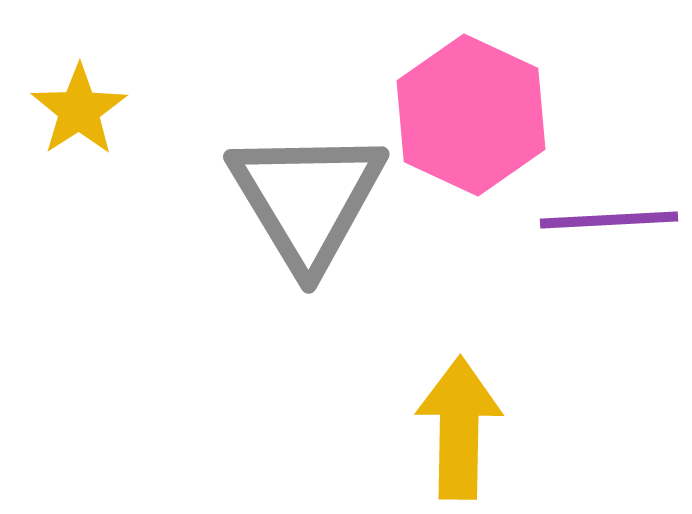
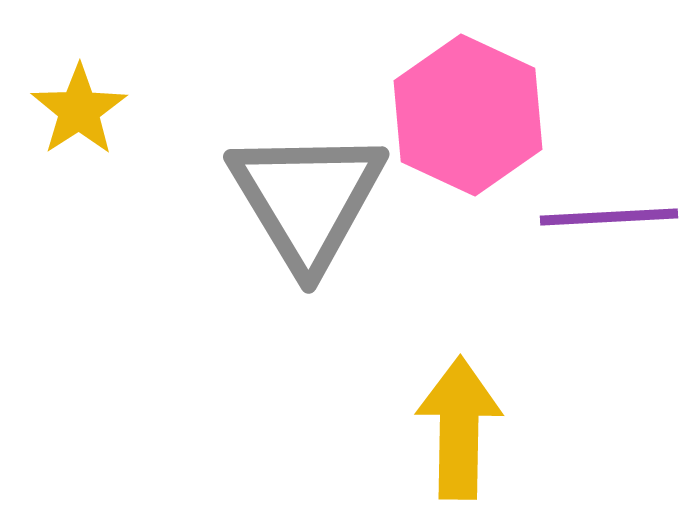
pink hexagon: moved 3 px left
purple line: moved 3 px up
